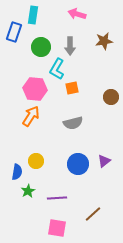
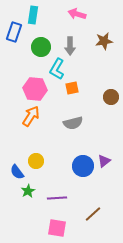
blue circle: moved 5 px right, 2 px down
blue semicircle: rotated 133 degrees clockwise
